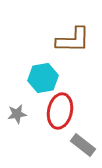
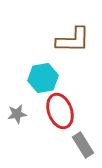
red ellipse: rotated 32 degrees counterclockwise
gray rectangle: rotated 20 degrees clockwise
